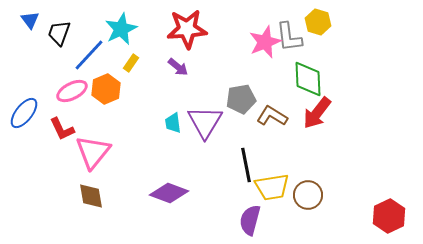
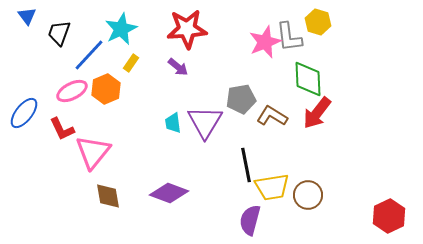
blue triangle: moved 3 px left, 4 px up
brown diamond: moved 17 px right
